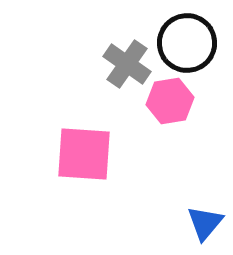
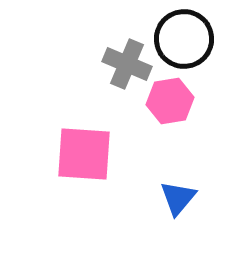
black circle: moved 3 px left, 4 px up
gray cross: rotated 12 degrees counterclockwise
blue triangle: moved 27 px left, 25 px up
